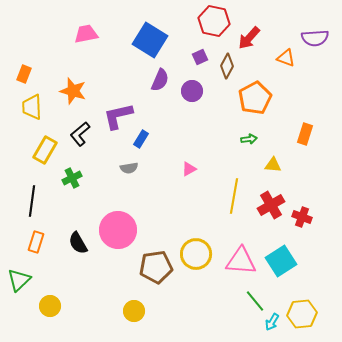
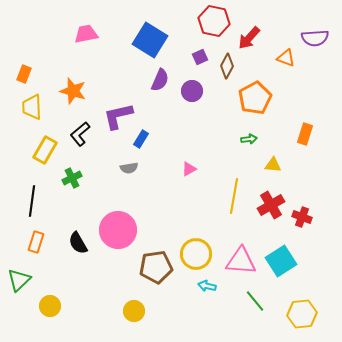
cyan arrow at (272, 322): moved 65 px left, 36 px up; rotated 72 degrees clockwise
